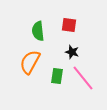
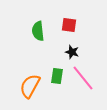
orange semicircle: moved 24 px down
